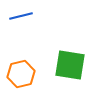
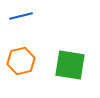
orange hexagon: moved 13 px up
